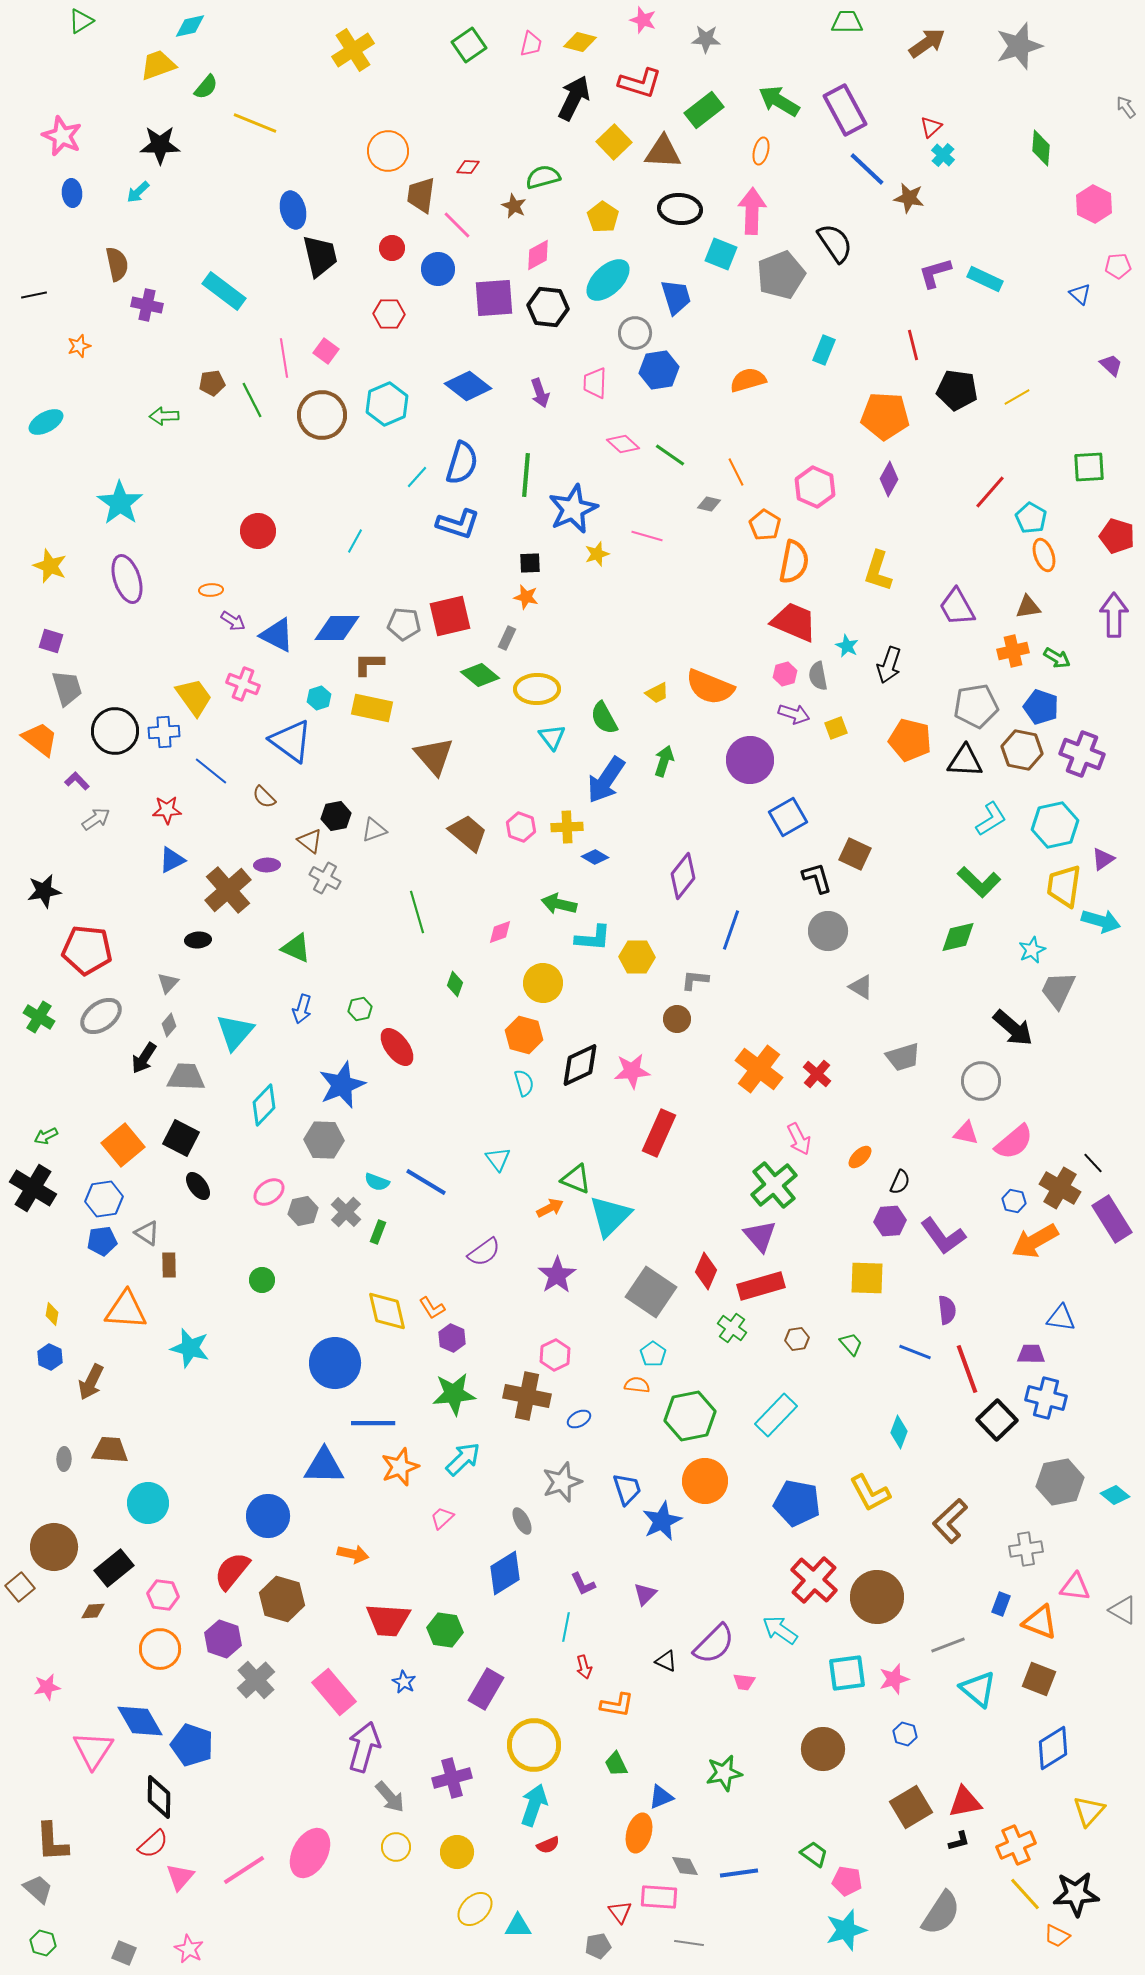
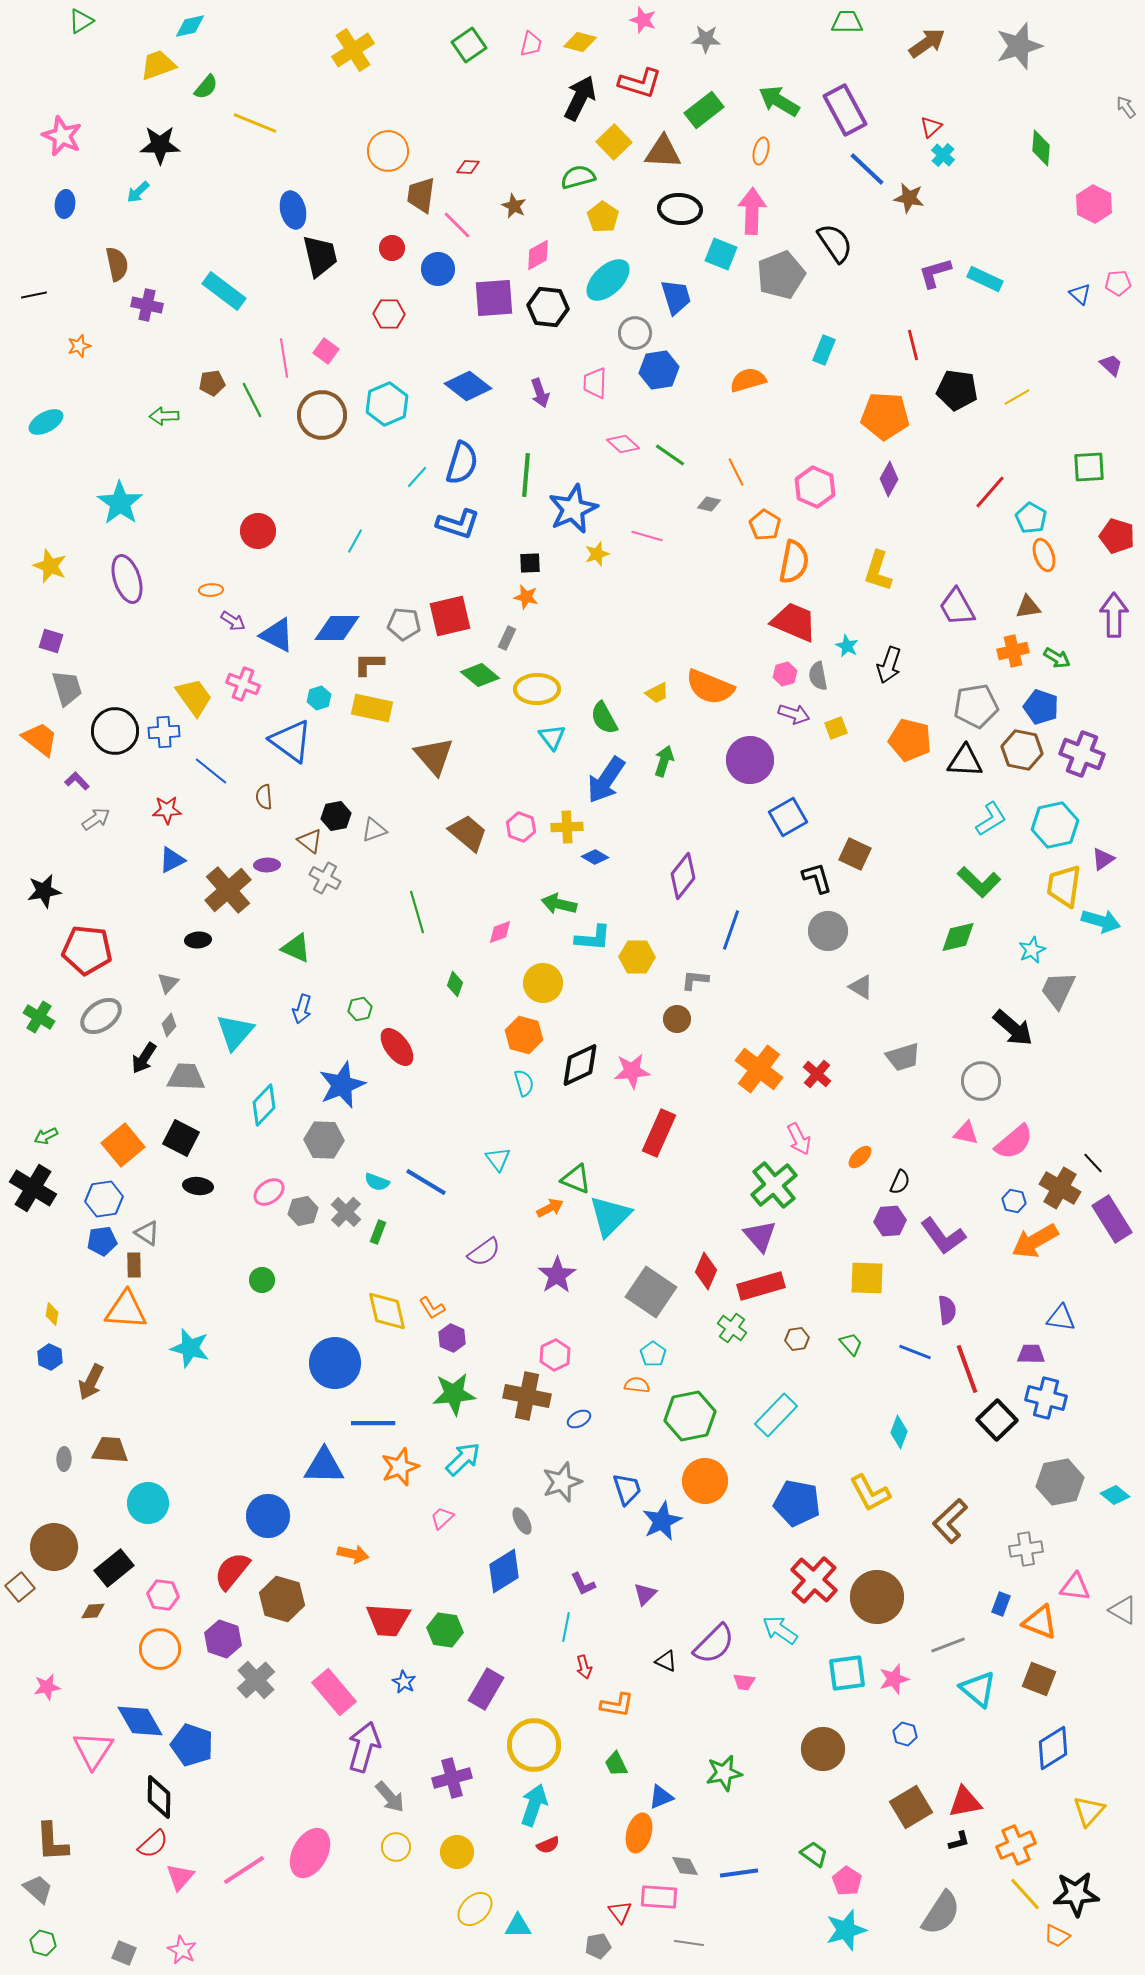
black arrow at (574, 98): moved 6 px right
green semicircle at (543, 177): moved 35 px right
blue ellipse at (72, 193): moved 7 px left, 11 px down; rotated 12 degrees clockwise
pink pentagon at (1118, 266): moved 17 px down
brown semicircle at (264, 797): rotated 40 degrees clockwise
black ellipse at (198, 1186): rotated 48 degrees counterclockwise
brown rectangle at (169, 1265): moved 35 px left
blue diamond at (505, 1573): moved 1 px left, 2 px up
pink pentagon at (847, 1881): rotated 24 degrees clockwise
pink star at (189, 1949): moved 7 px left, 1 px down
